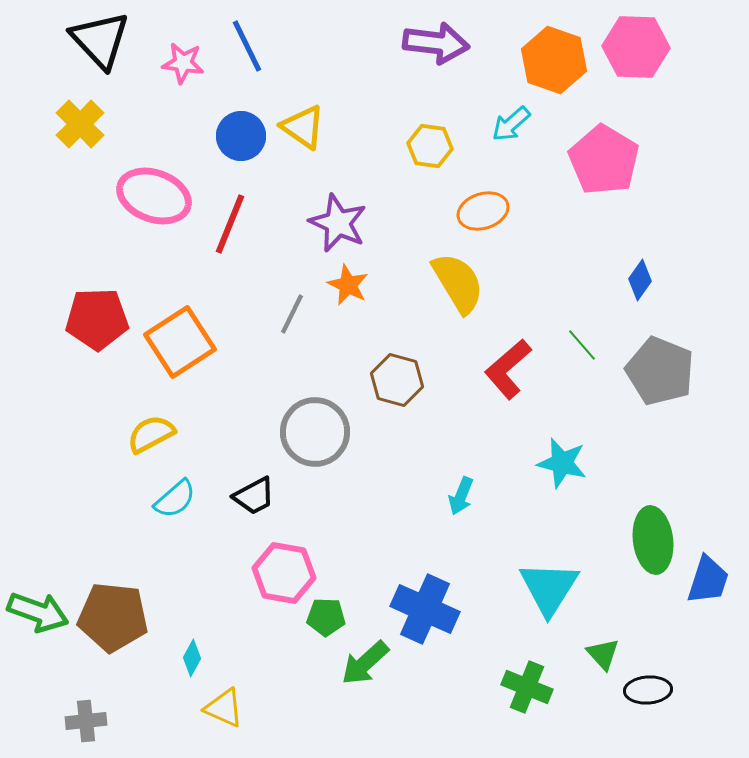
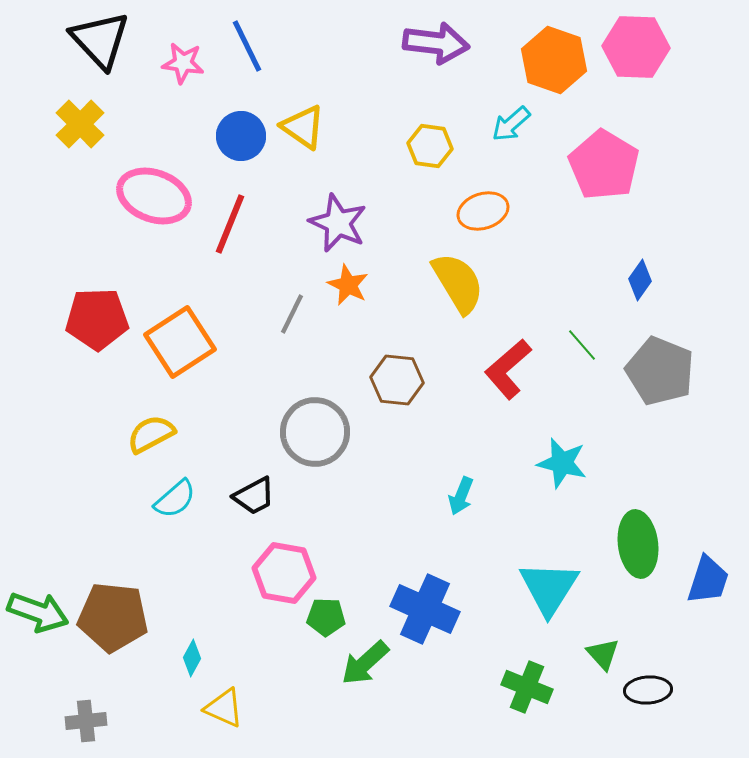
pink pentagon at (604, 160): moved 5 px down
brown hexagon at (397, 380): rotated 9 degrees counterclockwise
green ellipse at (653, 540): moved 15 px left, 4 px down
